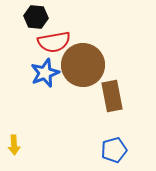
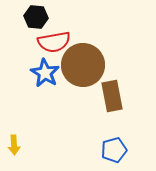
blue star: rotated 20 degrees counterclockwise
